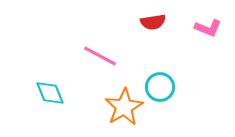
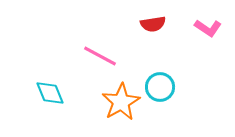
red semicircle: moved 2 px down
pink L-shape: rotated 12 degrees clockwise
orange star: moved 3 px left, 5 px up
